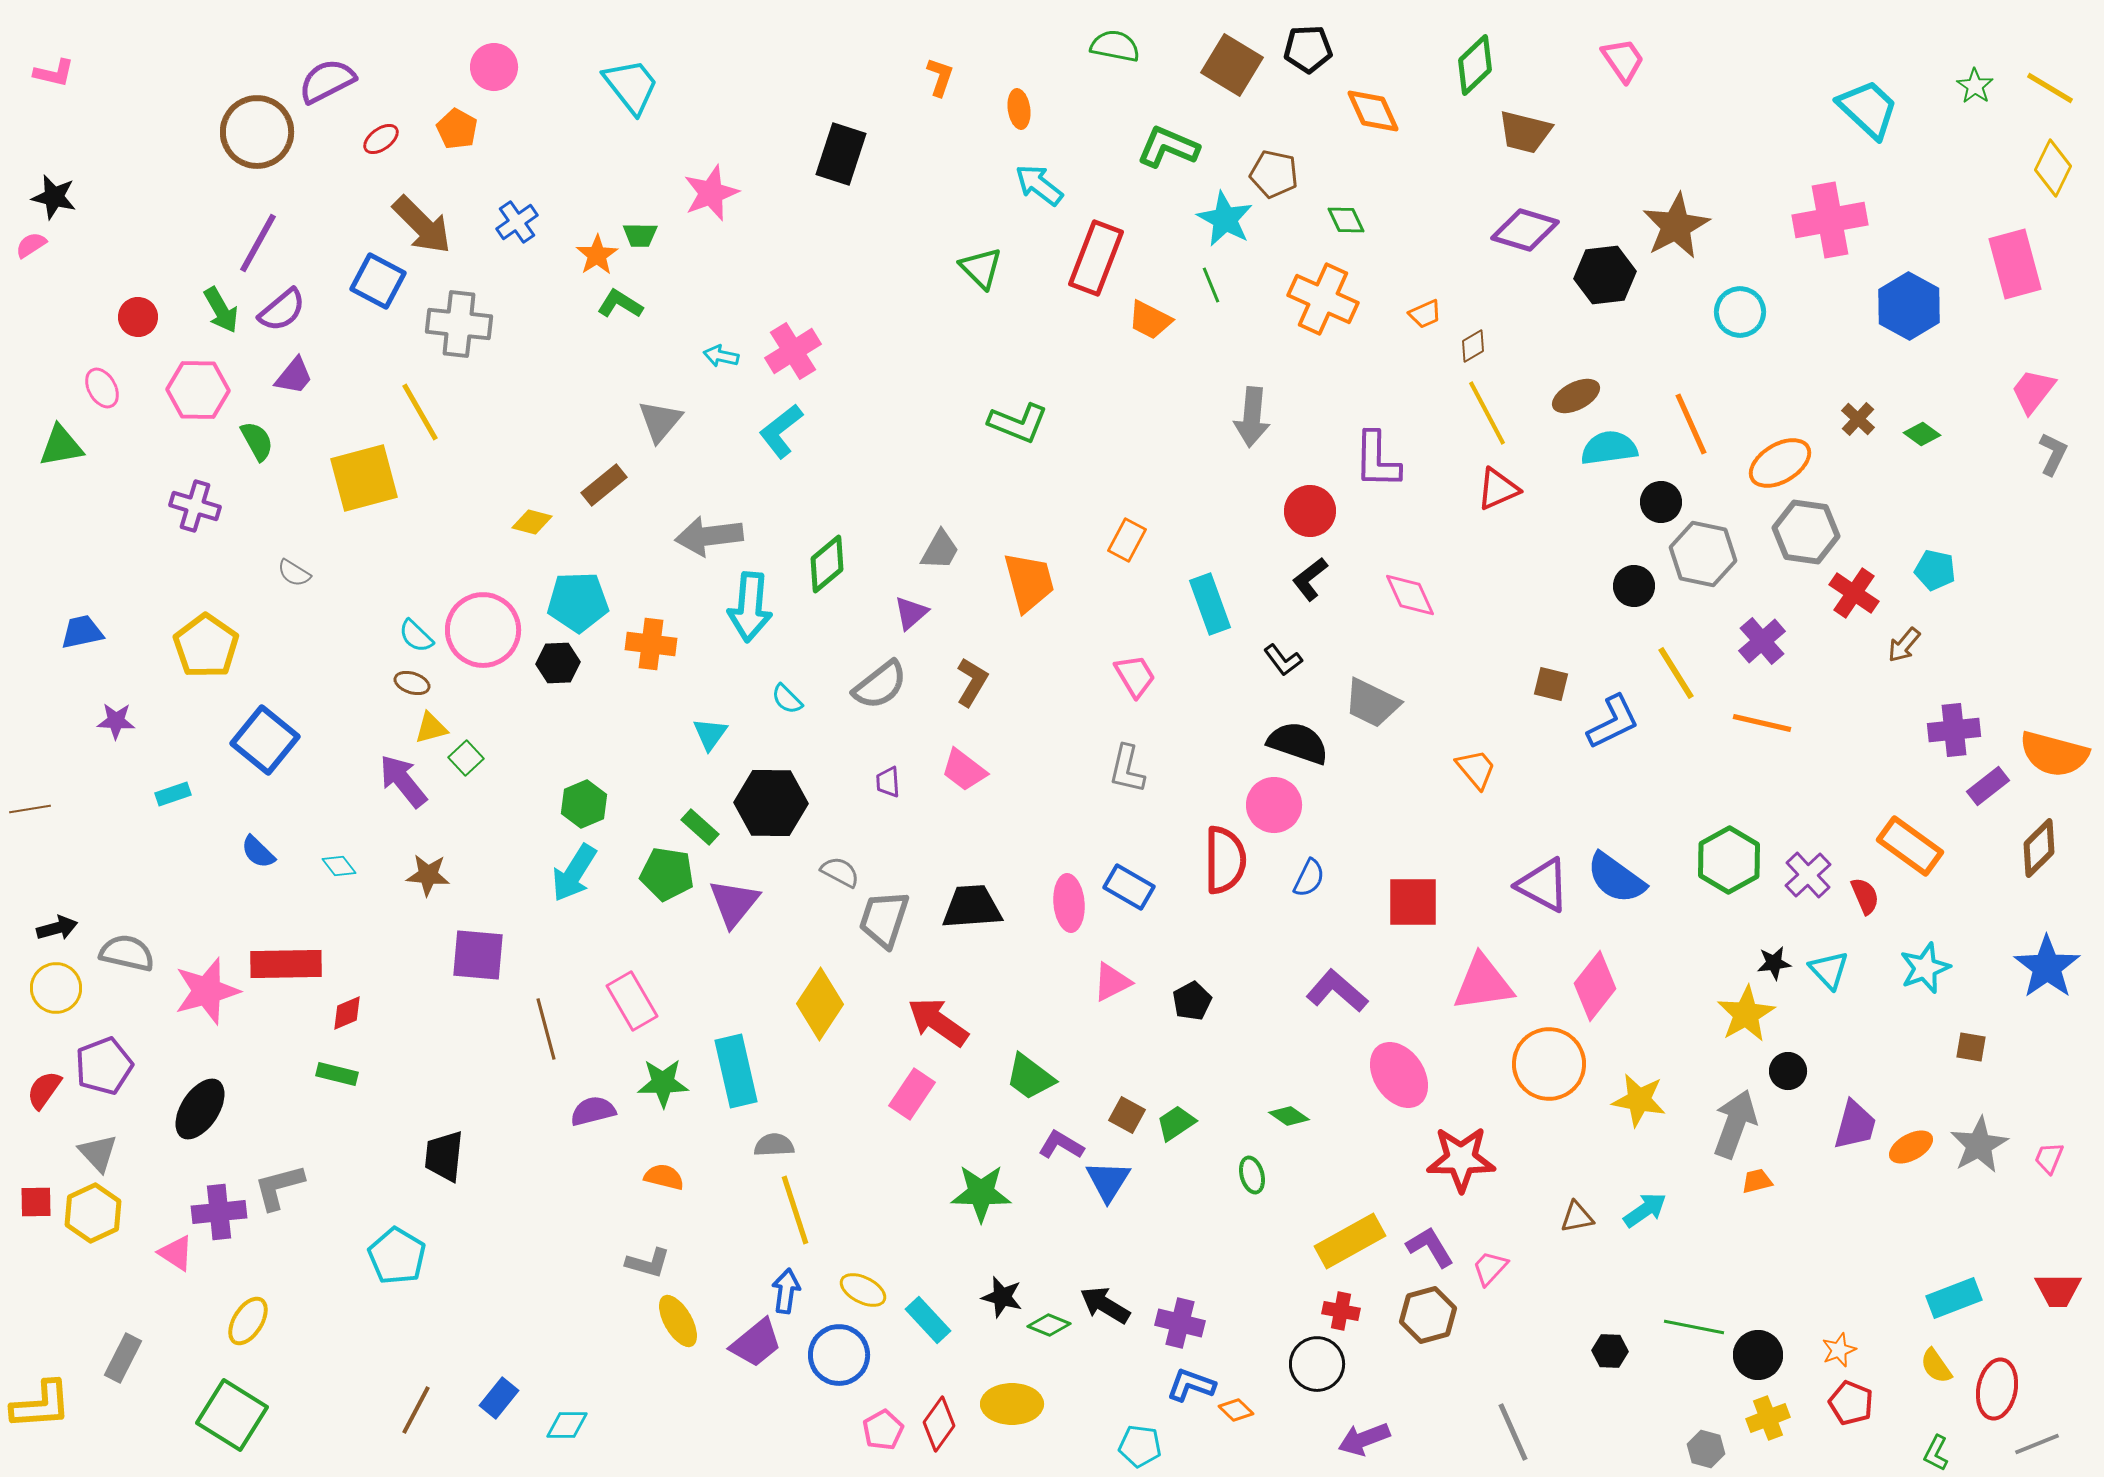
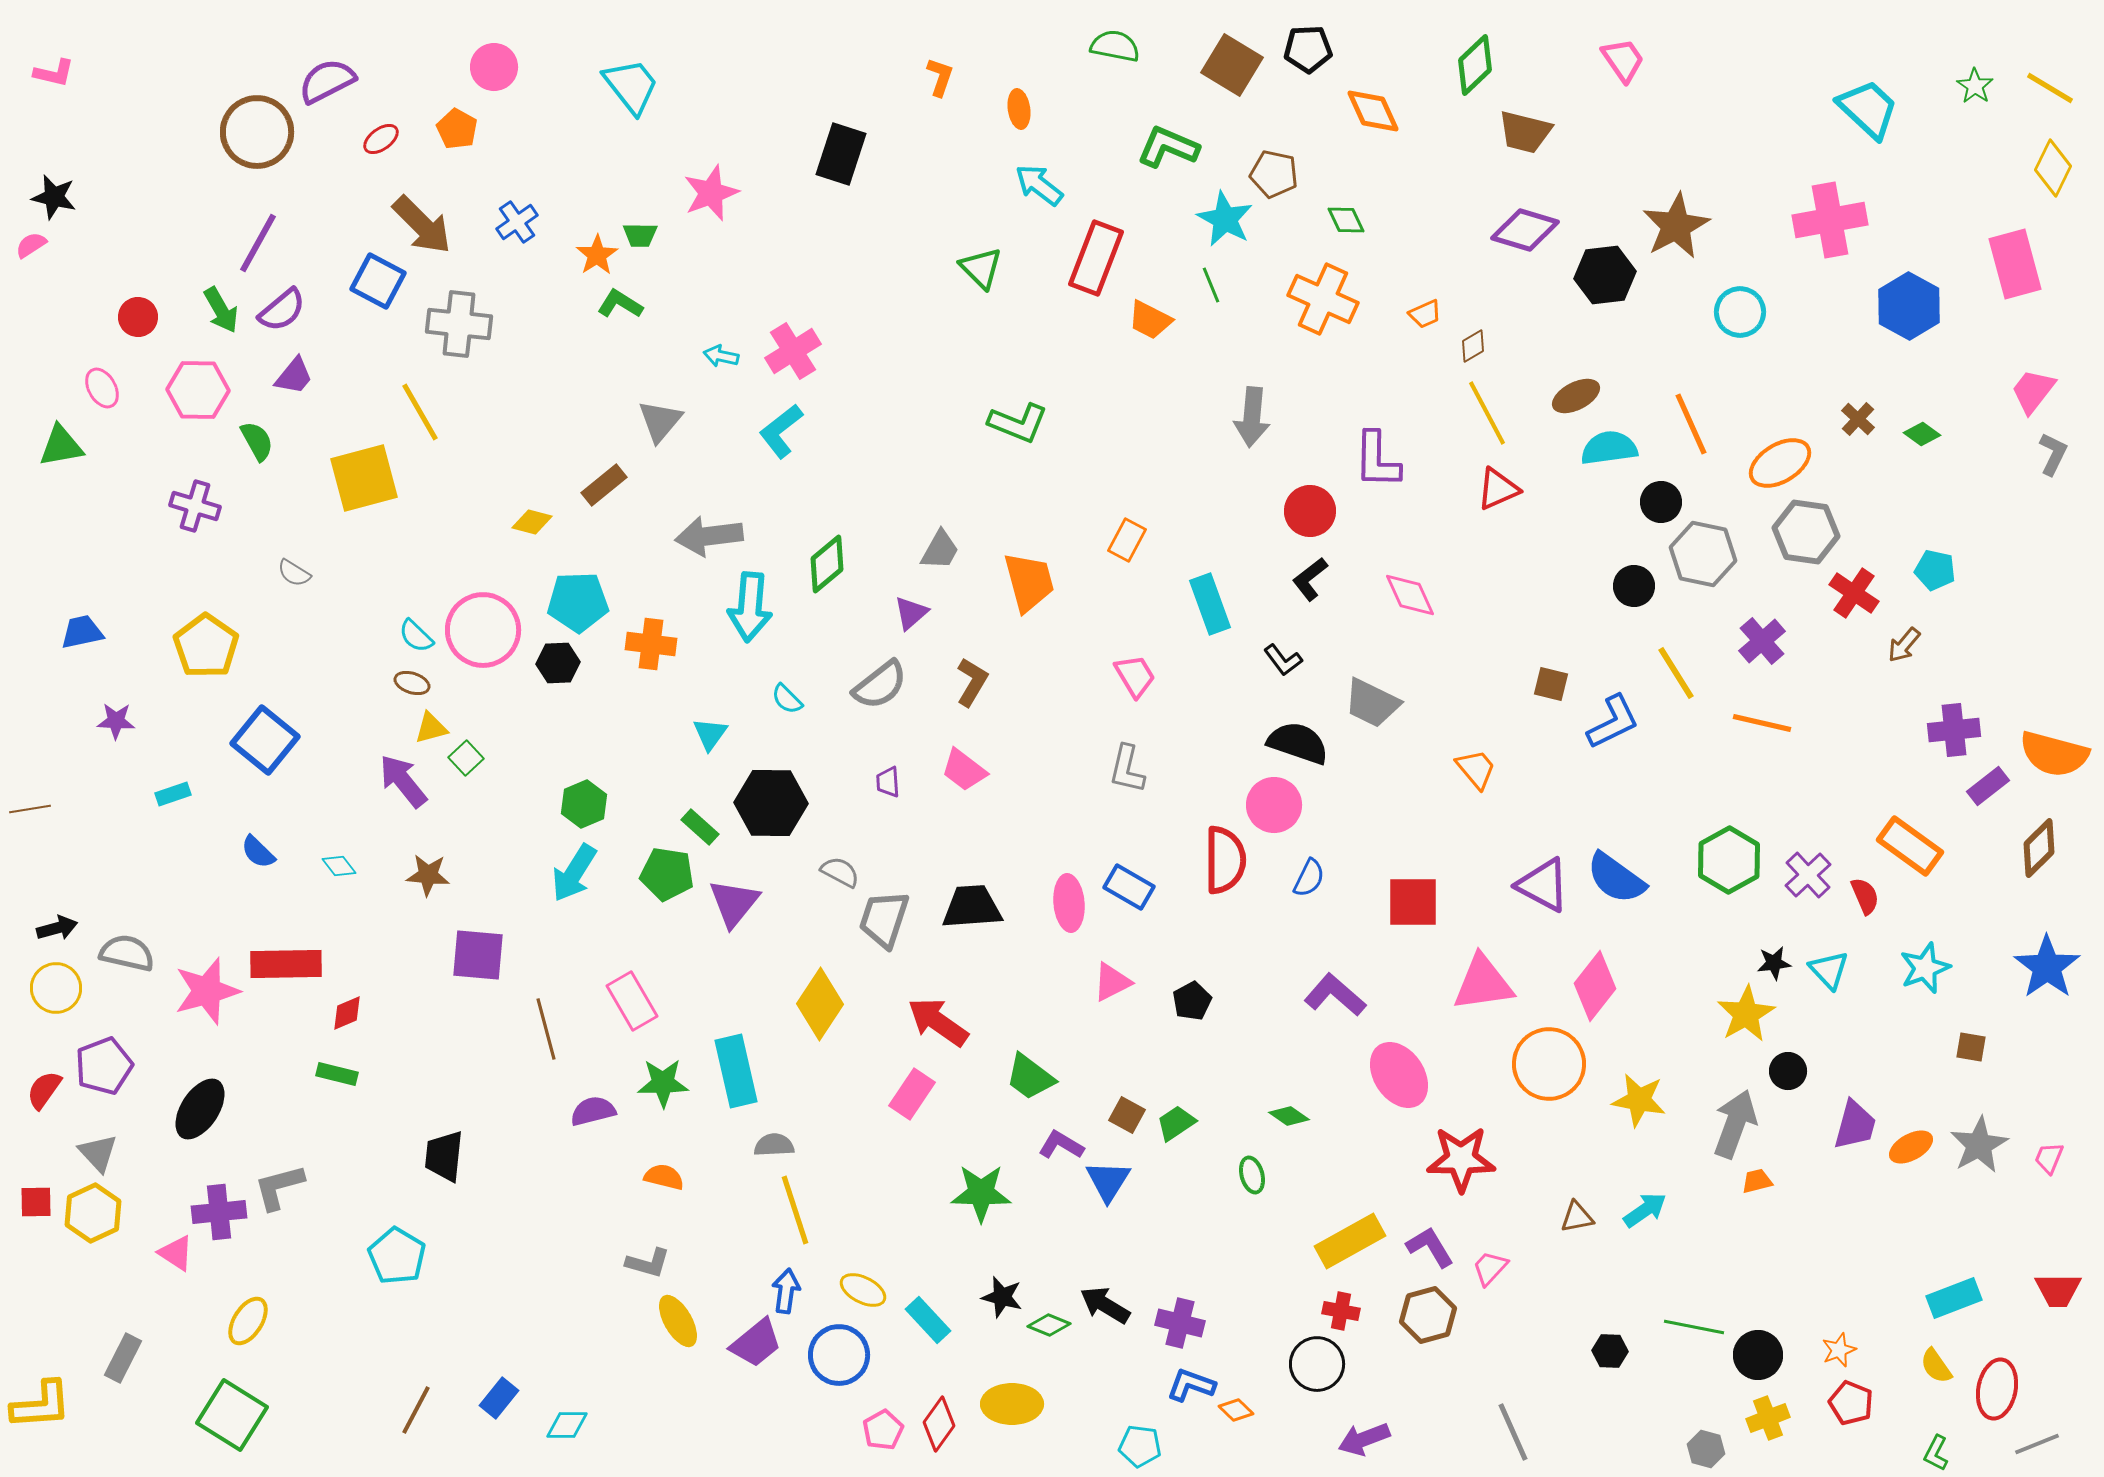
purple L-shape at (1337, 991): moved 2 px left, 4 px down
